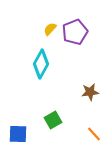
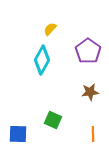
purple pentagon: moved 13 px right, 19 px down; rotated 15 degrees counterclockwise
cyan diamond: moved 1 px right, 4 px up
green square: rotated 36 degrees counterclockwise
orange line: moved 1 px left; rotated 42 degrees clockwise
